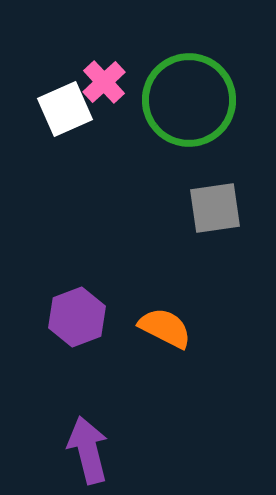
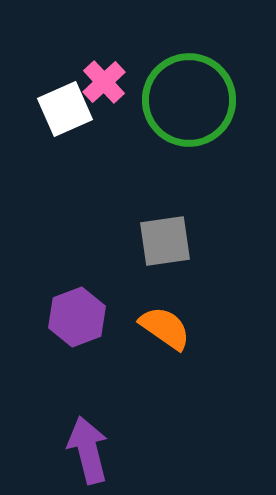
gray square: moved 50 px left, 33 px down
orange semicircle: rotated 8 degrees clockwise
